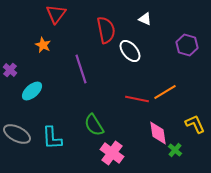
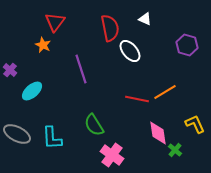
red triangle: moved 1 px left, 8 px down
red semicircle: moved 4 px right, 2 px up
pink cross: moved 2 px down
